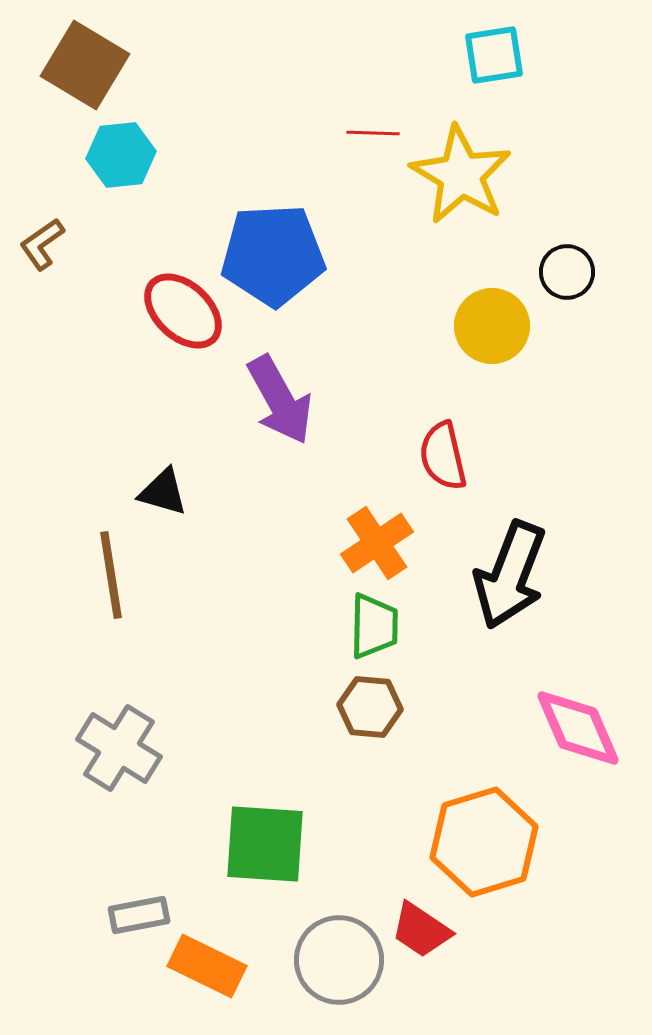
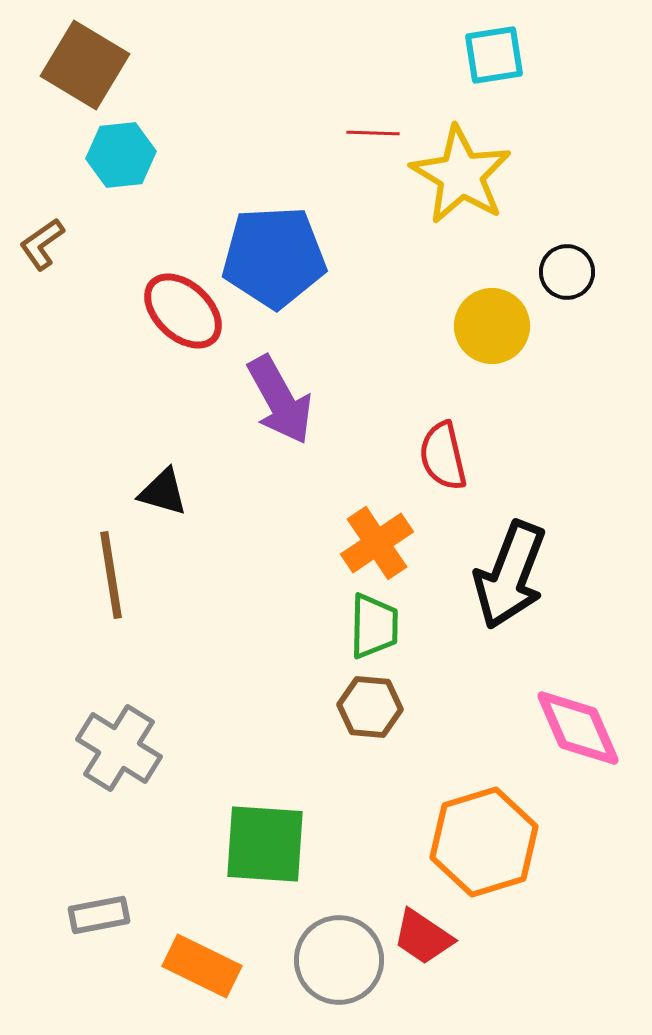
blue pentagon: moved 1 px right, 2 px down
gray rectangle: moved 40 px left
red trapezoid: moved 2 px right, 7 px down
orange rectangle: moved 5 px left
